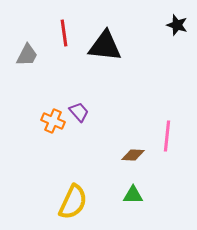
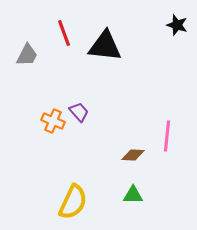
red line: rotated 12 degrees counterclockwise
